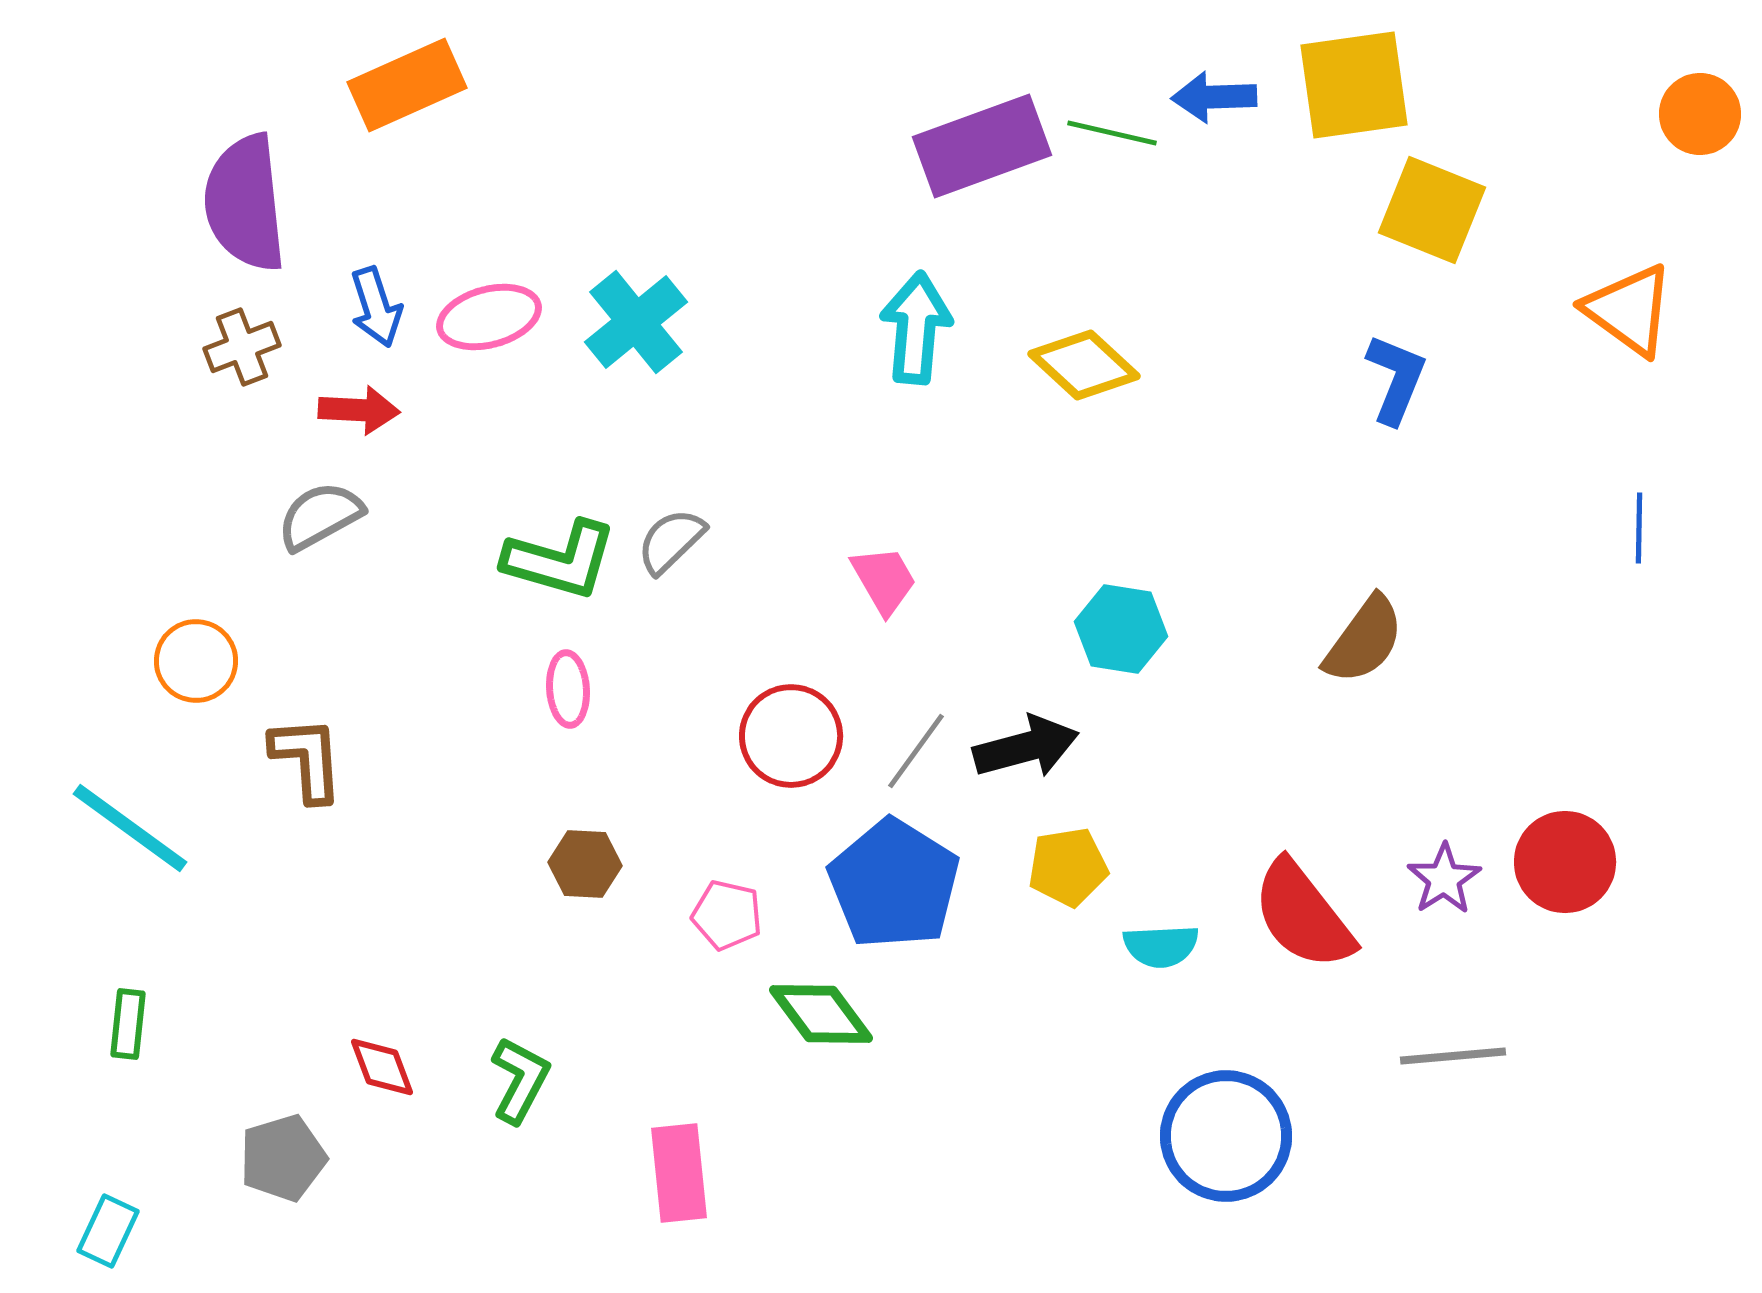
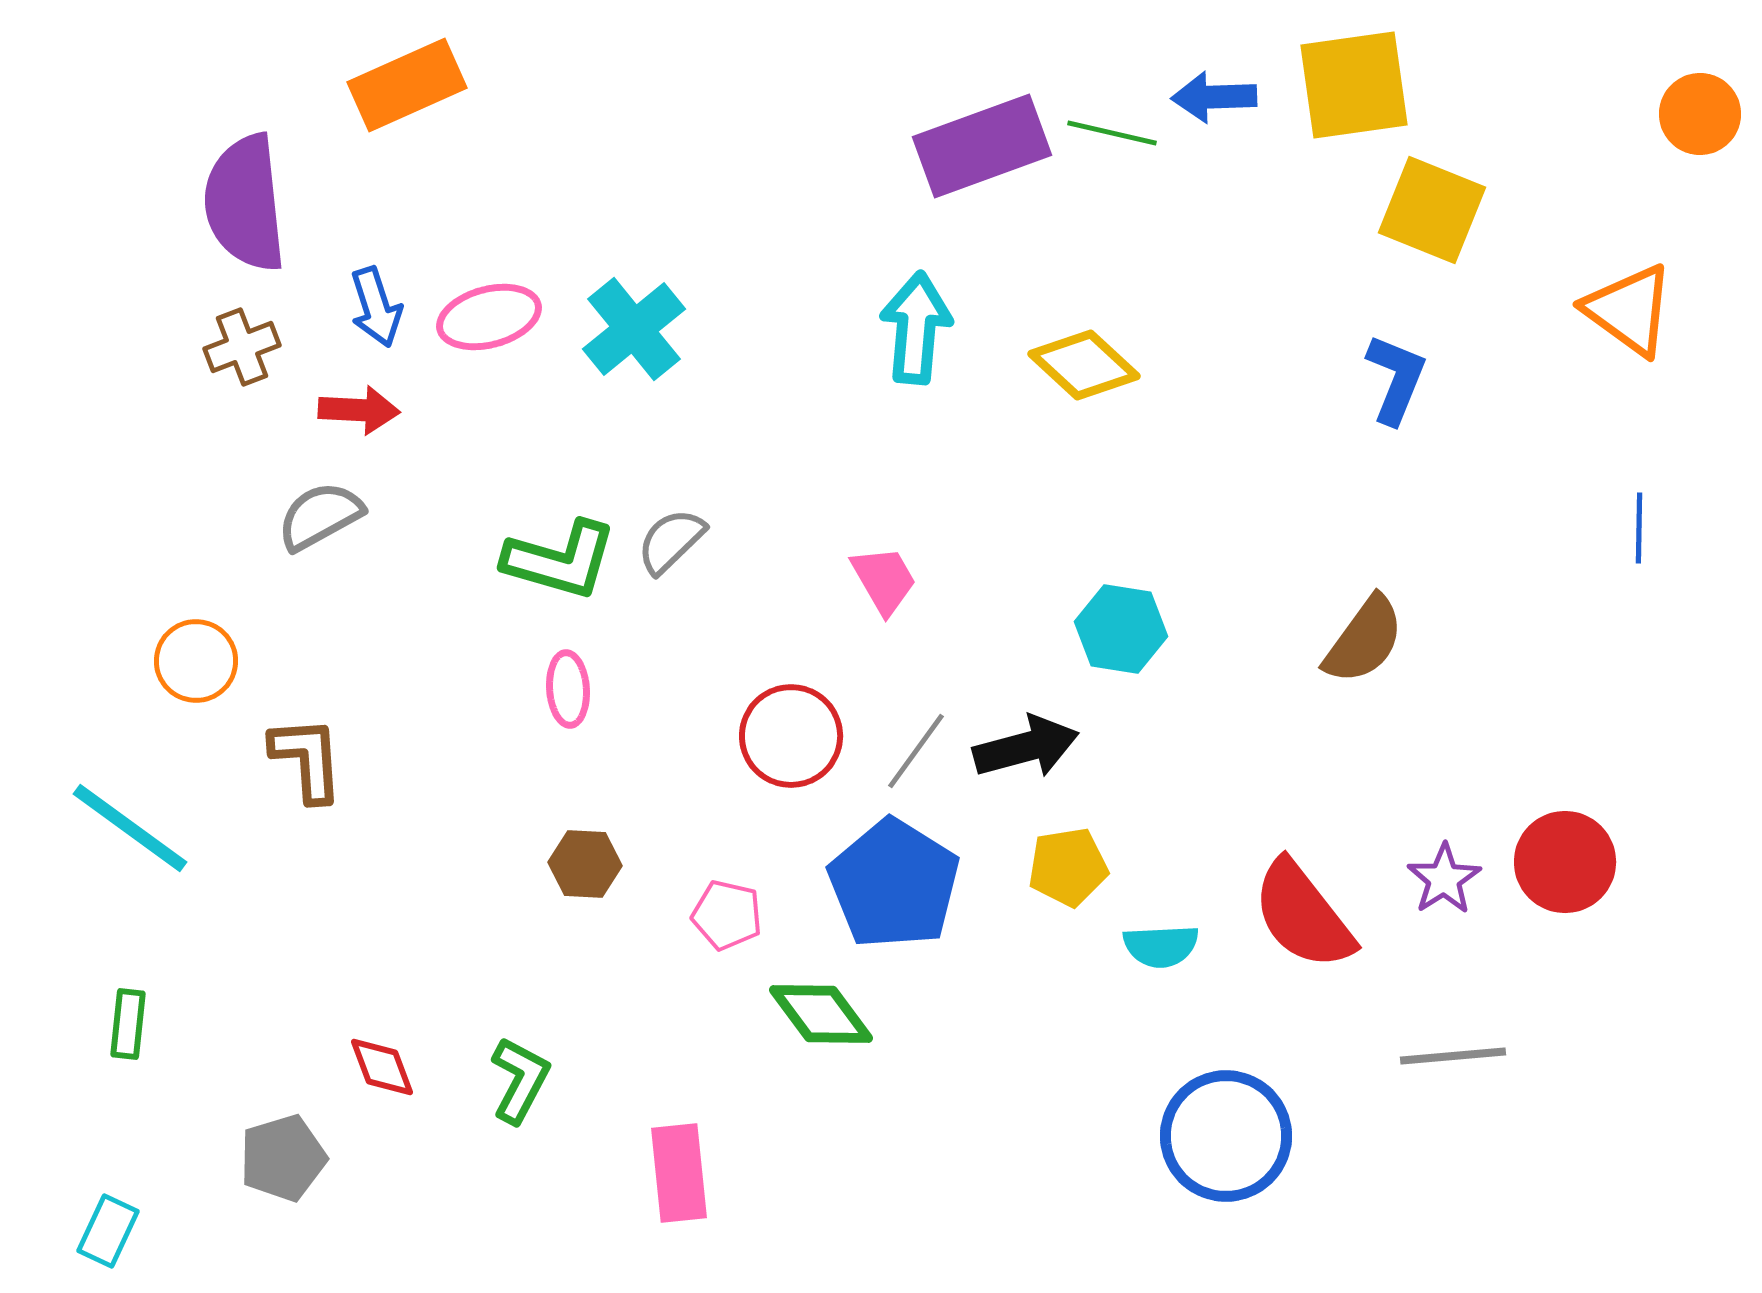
cyan cross at (636, 322): moved 2 px left, 7 px down
